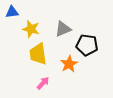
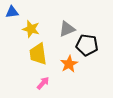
gray triangle: moved 4 px right
